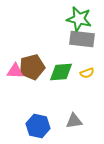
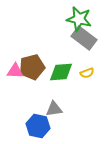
gray rectangle: moved 2 px right, 1 px up; rotated 30 degrees clockwise
gray triangle: moved 20 px left, 12 px up
